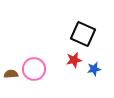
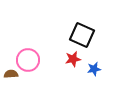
black square: moved 1 px left, 1 px down
red star: moved 1 px left, 1 px up
pink circle: moved 6 px left, 9 px up
